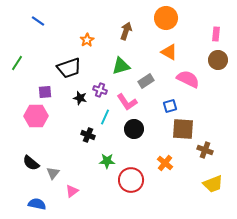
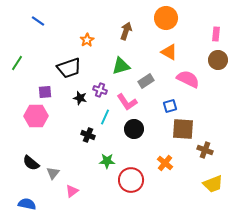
blue semicircle: moved 10 px left
